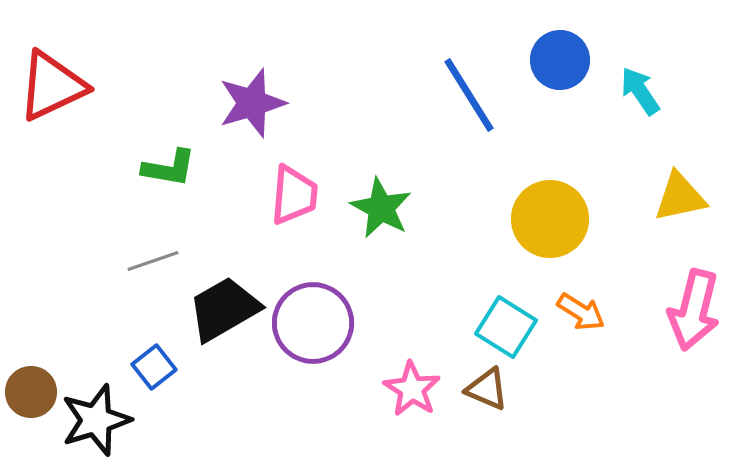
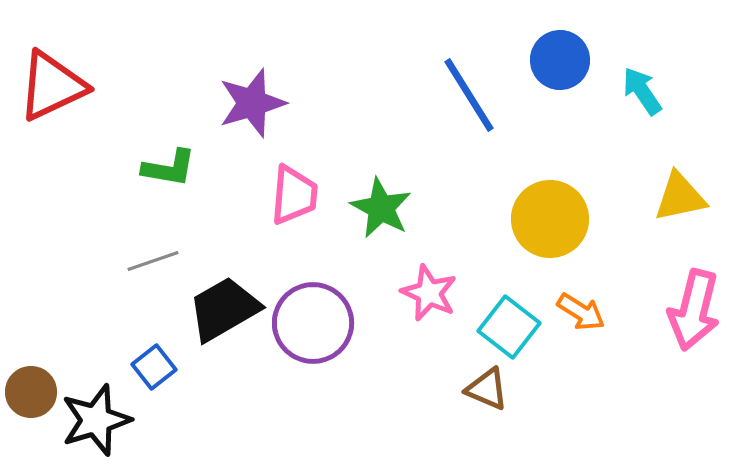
cyan arrow: moved 2 px right
cyan square: moved 3 px right; rotated 6 degrees clockwise
pink star: moved 17 px right, 96 px up; rotated 8 degrees counterclockwise
